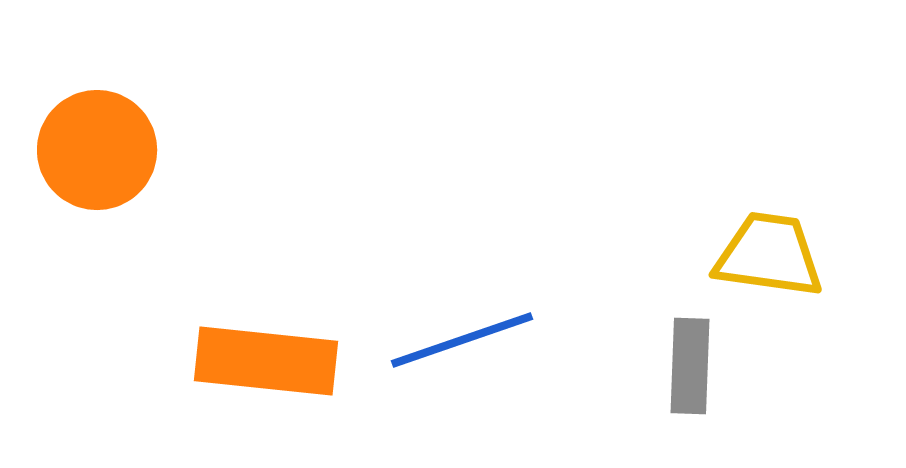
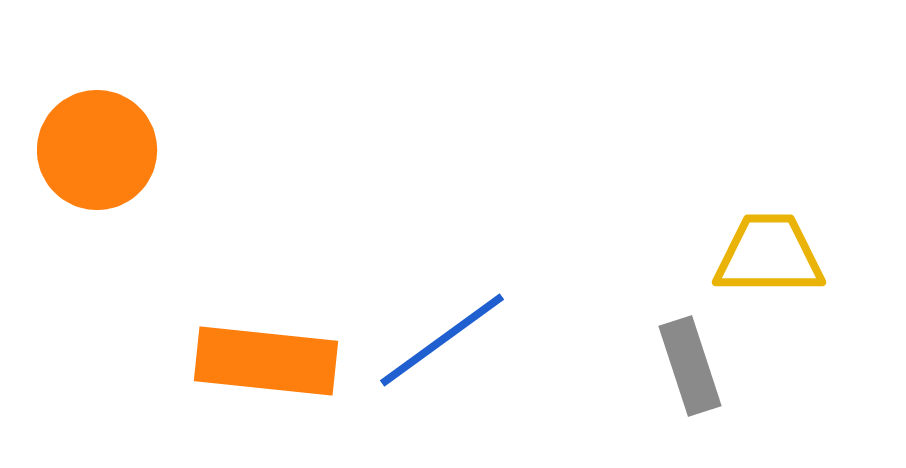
yellow trapezoid: rotated 8 degrees counterclockwise
blue line: moved 20 px left; rotated 17 degrees counterclockwise
gray rectangle: rotated 20 degrees counterclockwise
